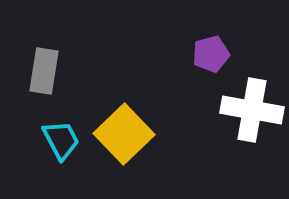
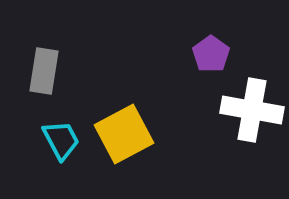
purple pentagon: rotated 21 degrees counterclockwise
yellow square: rotated 16 degrees clockwise
